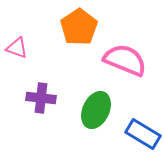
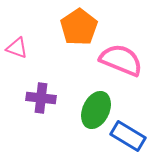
pink semicircle: moved 4 px left
blue rectangle: moved 15 px left, 2 px down
